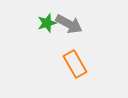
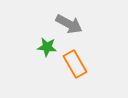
green star: moved 24 px down; rotated 24 degrees clockwise
